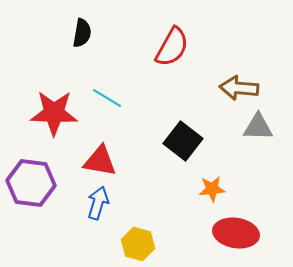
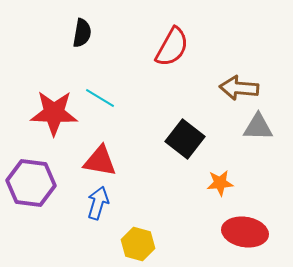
cyan line: moved 7 px left
black square: moved 2 px right, 2 px up
orange star: moved 8 px right, 6 px up
red ellipse: moved 9 px right, 1 px up
